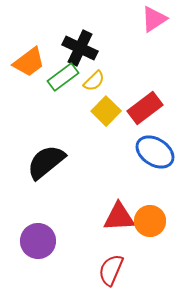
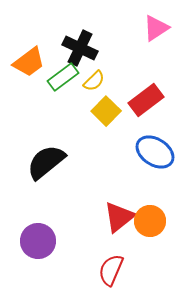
pink triangle: moved 2 px right, 9 px down
red rectangle: moved 1 px right, 8 px up
red triangle: rotated 36 degrees counterclockwise
